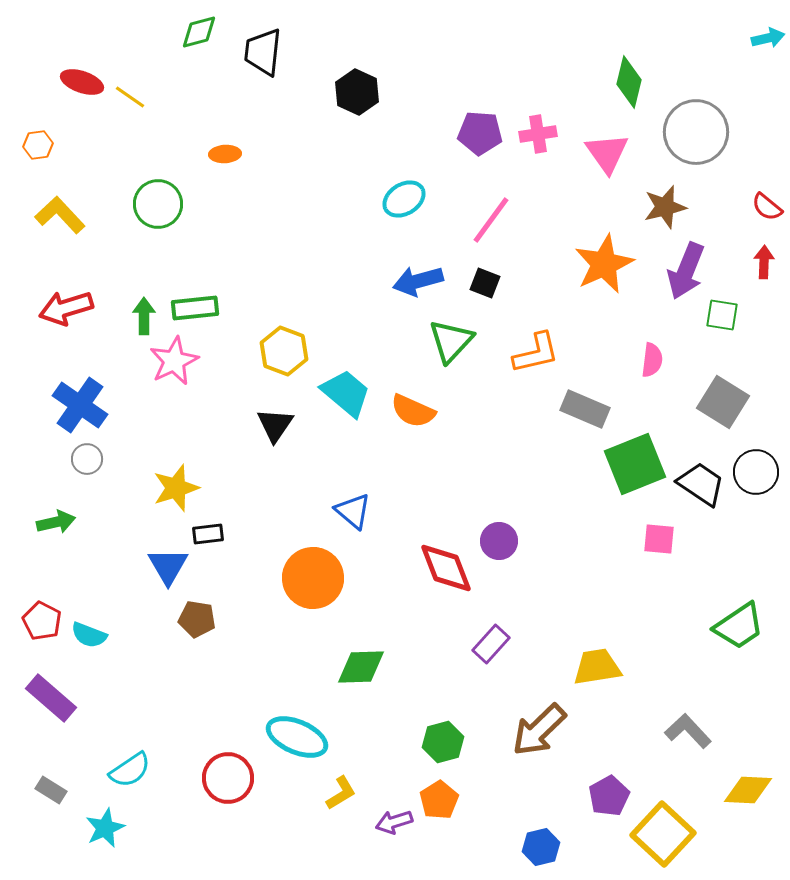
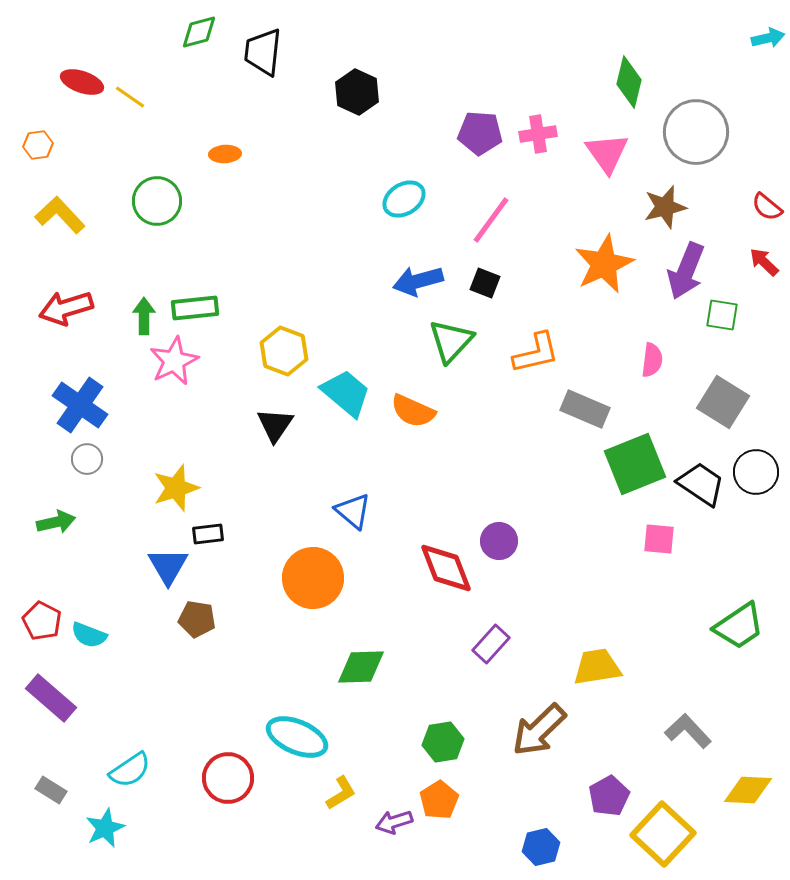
green circle at (158, 204): moved 1 px left, 3 px up
red arrow at (764, 262): rotated 48 degrees counterclockwise
green hexagon at (443, 742): rotated 6 degrees clockwise
